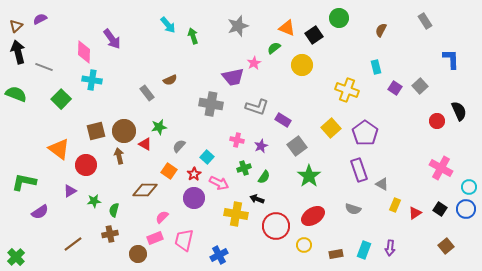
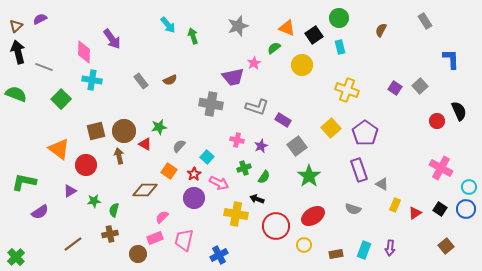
cyan rectangle at (376, 67): moved 36 px left, 20 px up
gray rectangle at (147, 93): moved 6 px left, 12 px up
